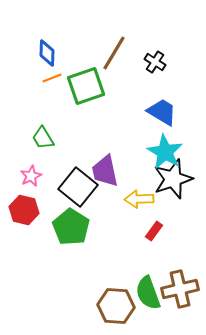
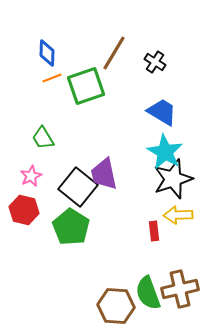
purple trapezoid: moved 1 px left, 3 px down
yellow arrow: moved 39 px right, 16 px down
red rectangle: rotated 42 degrees counterclockwise
